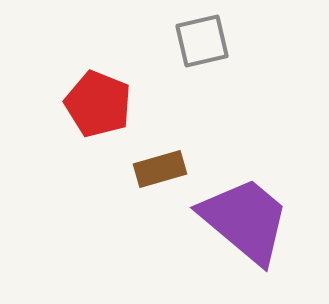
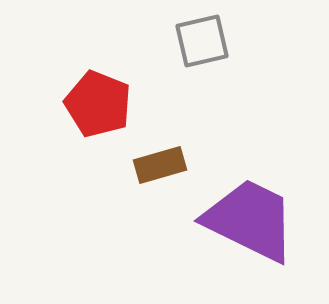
brown rectangle: moved 4 px up
purple trapezoid: moved 5 px right; rotated 14 degrees counterclockwise
